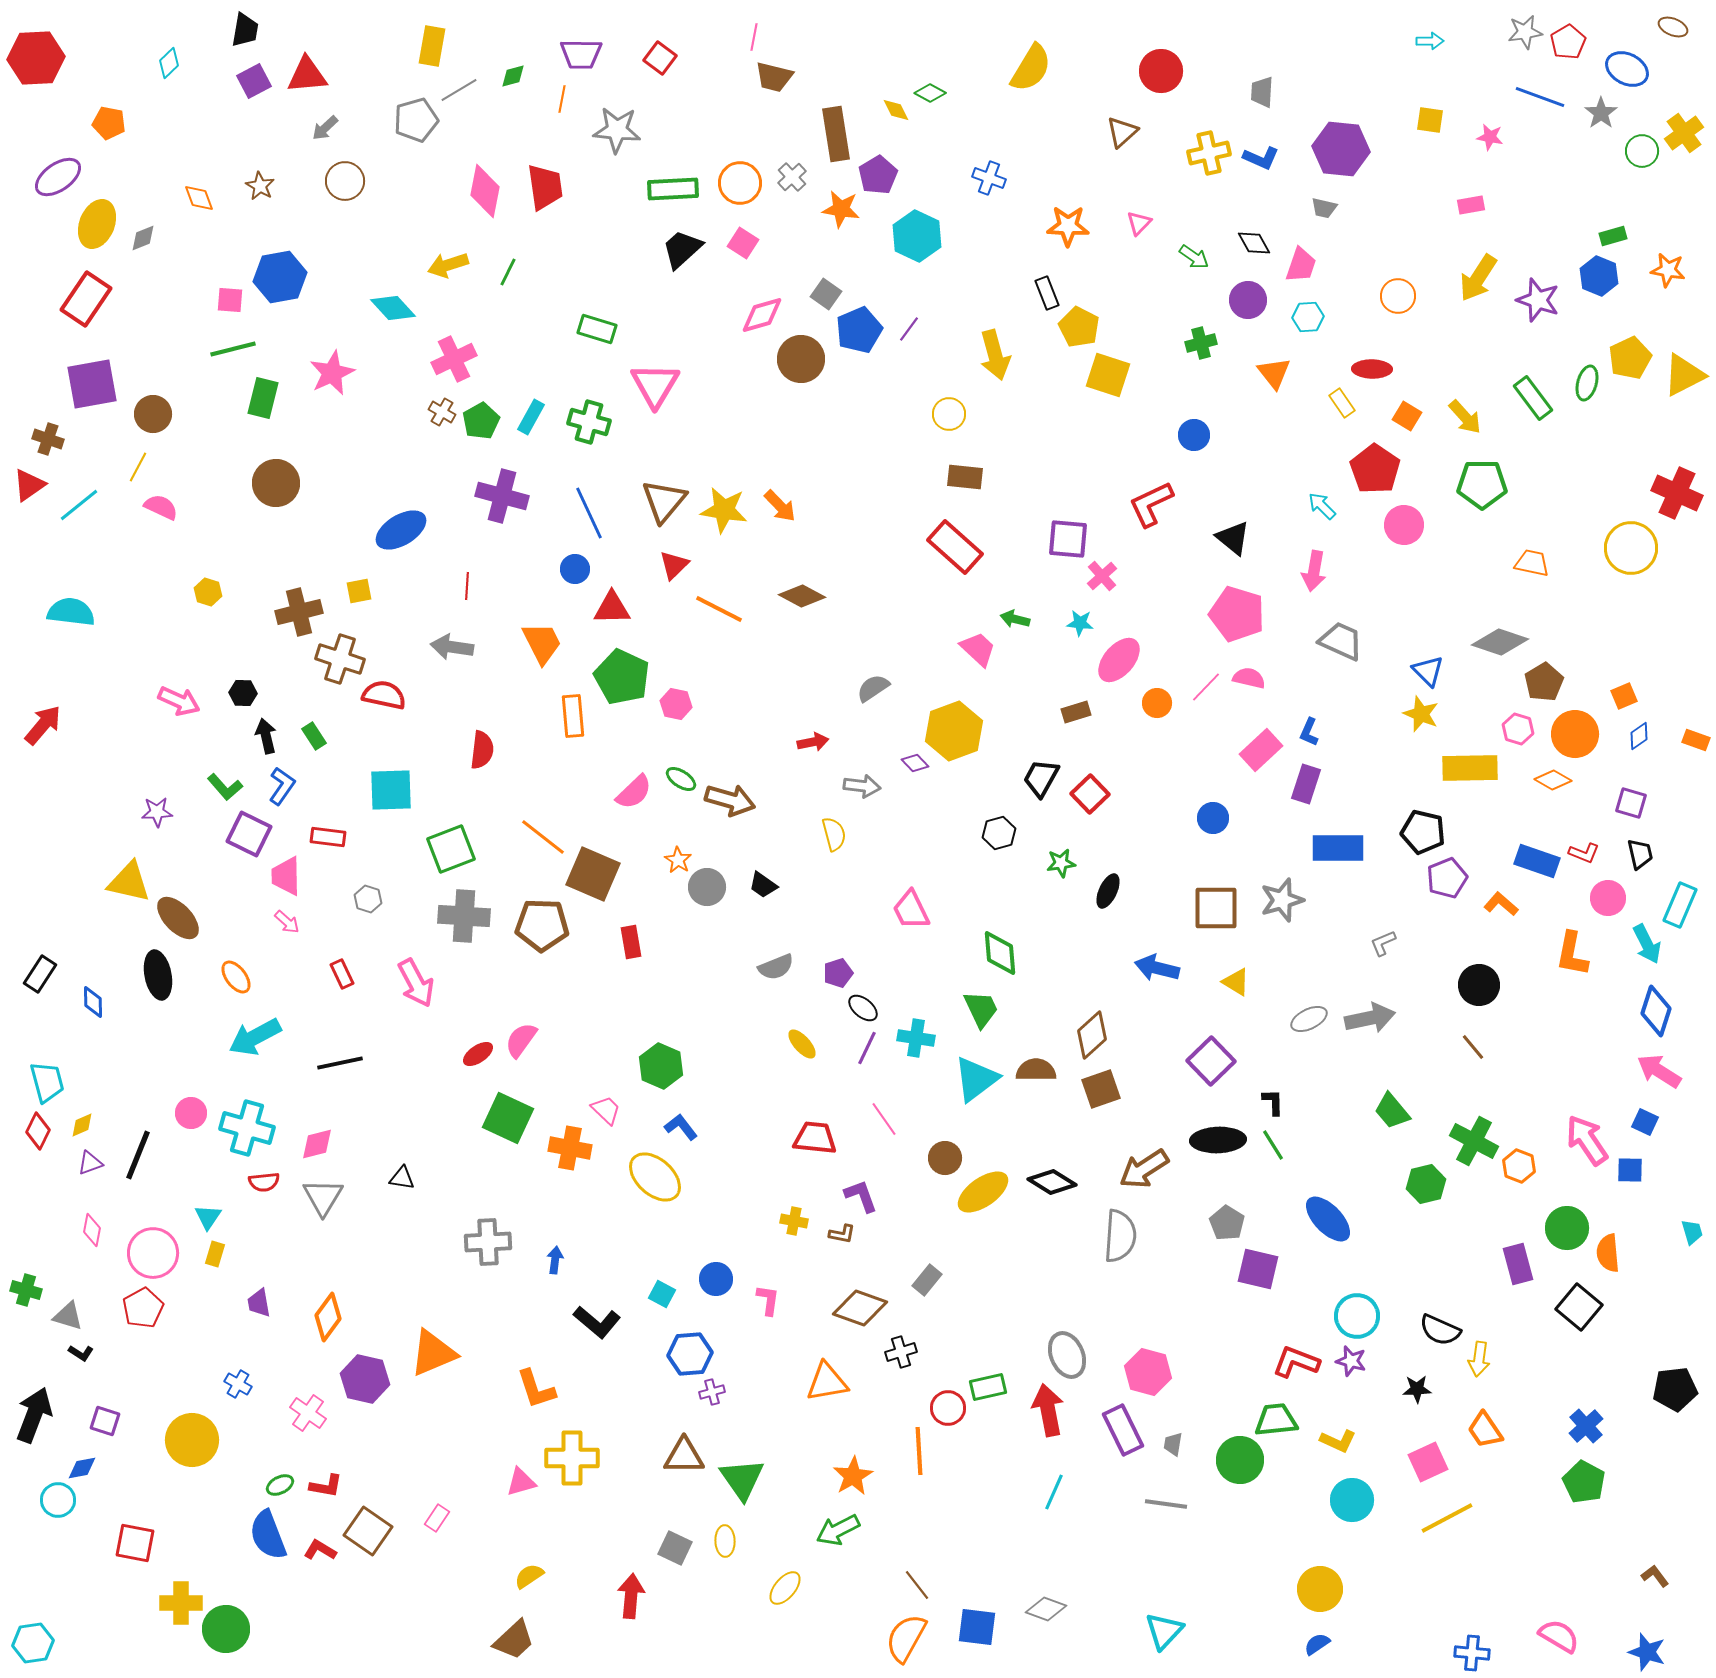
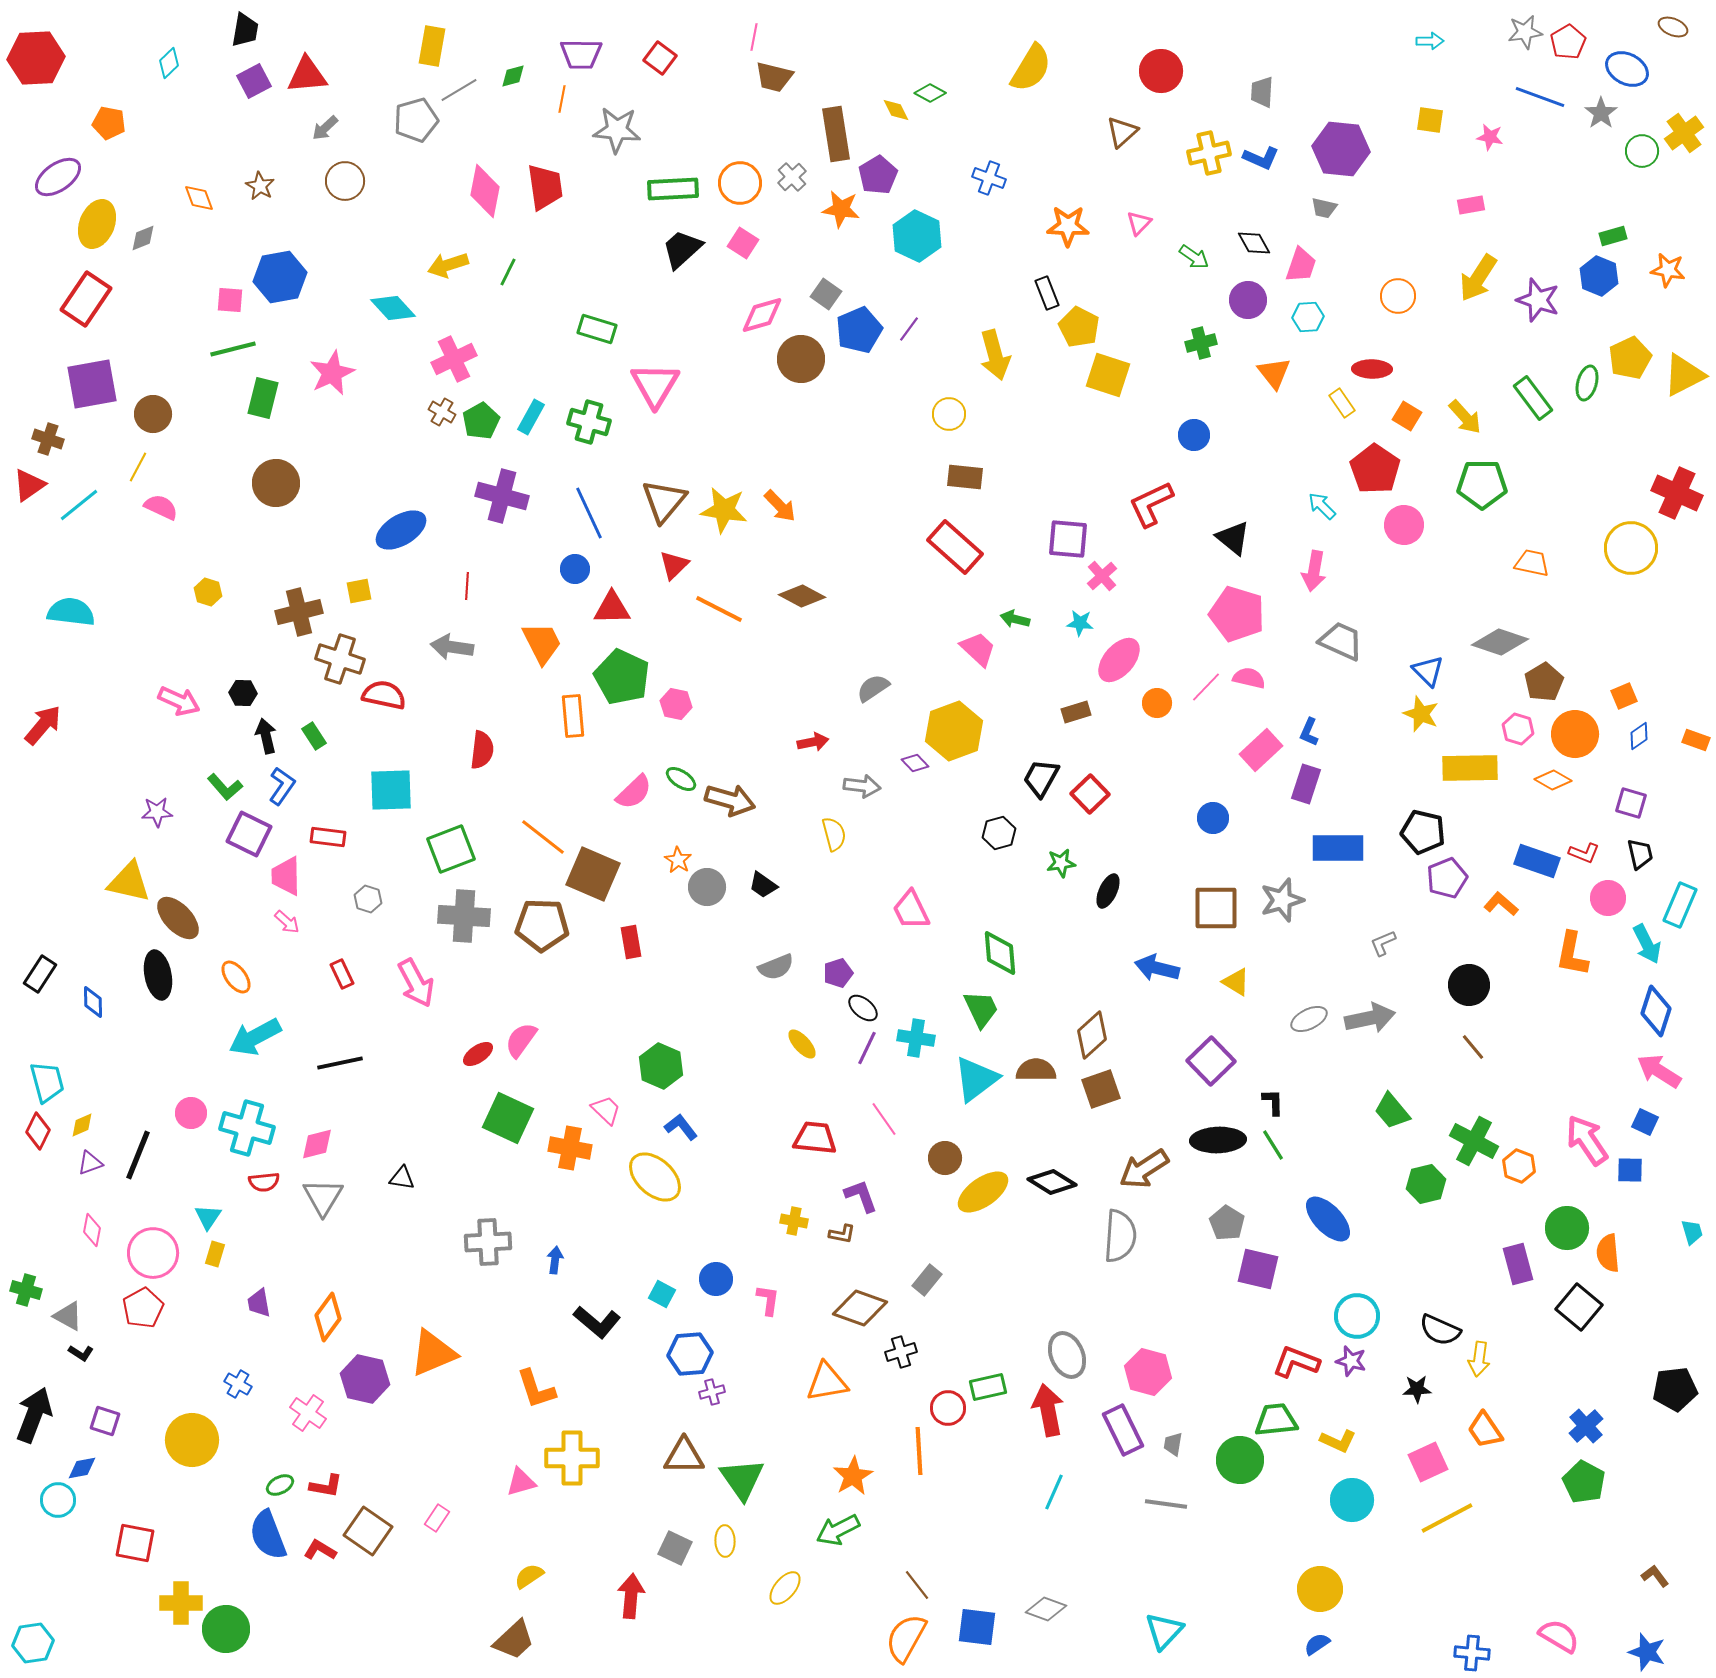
black circle at (1479, 985): moved 10 px left
gray triangle at (68, 1316): rotated 12 degrees clockwise
